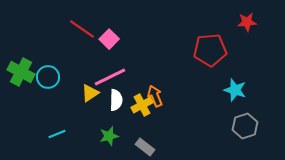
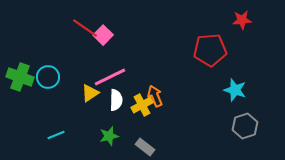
red star: moved 5 px left, 2 px up
red line: moved 3 px right, 1 px up
pink square: moved 6 px left, 4 px up
green cross: moved 1 px left, 5 px down; rotated 8 degrees counterclockwise
cyan line: moved 1 px left, 1 px down
